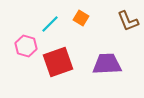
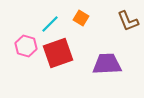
red square: moved 9 px up
